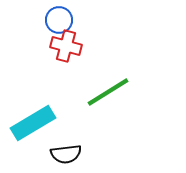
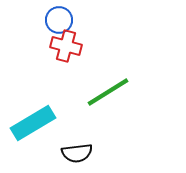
black semicircle: moved 11 px right, 1 px up
